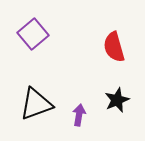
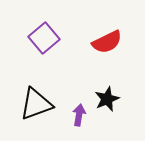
purple square: moved 11 px right, 4 px down
red semicircle: moved 7 px left, 5 px up; rotated 100 degrees counterclockwise
black star: moved 10 px left, 1 px up
